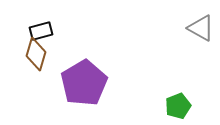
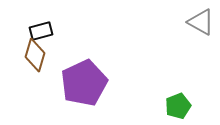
gray triangle: moved 6 px up
brown diamond: moved 1 px left, 1 px down
purple pentagon: rotated 6 degrees clockwise
